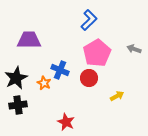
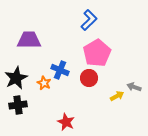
gray arrow: moved 38 px down
